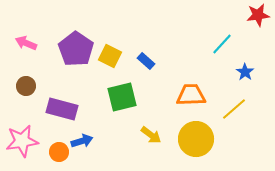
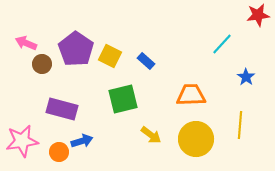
blue star: moved 1 px right, 5 px down
brown circle: moved 16 px right, 22 px up
green square: moved 1 px right, 2 px down
yellow line: moved 6 px right, 16 px down; rotated 44 degrees counterclockwise
